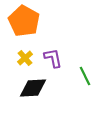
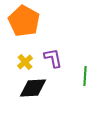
yellow cross: moved 4 px down
green line: rotated 30 degrees clockwise
